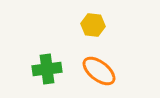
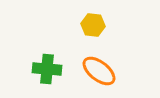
green cross: rotated 12 degrees clockwise
